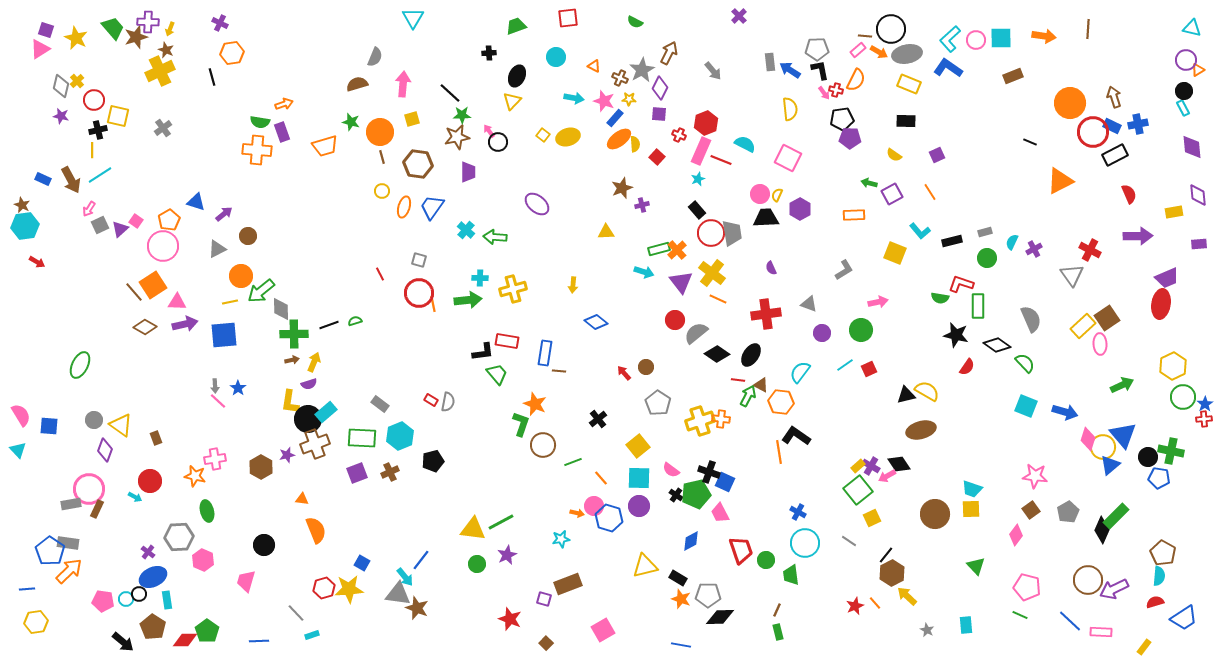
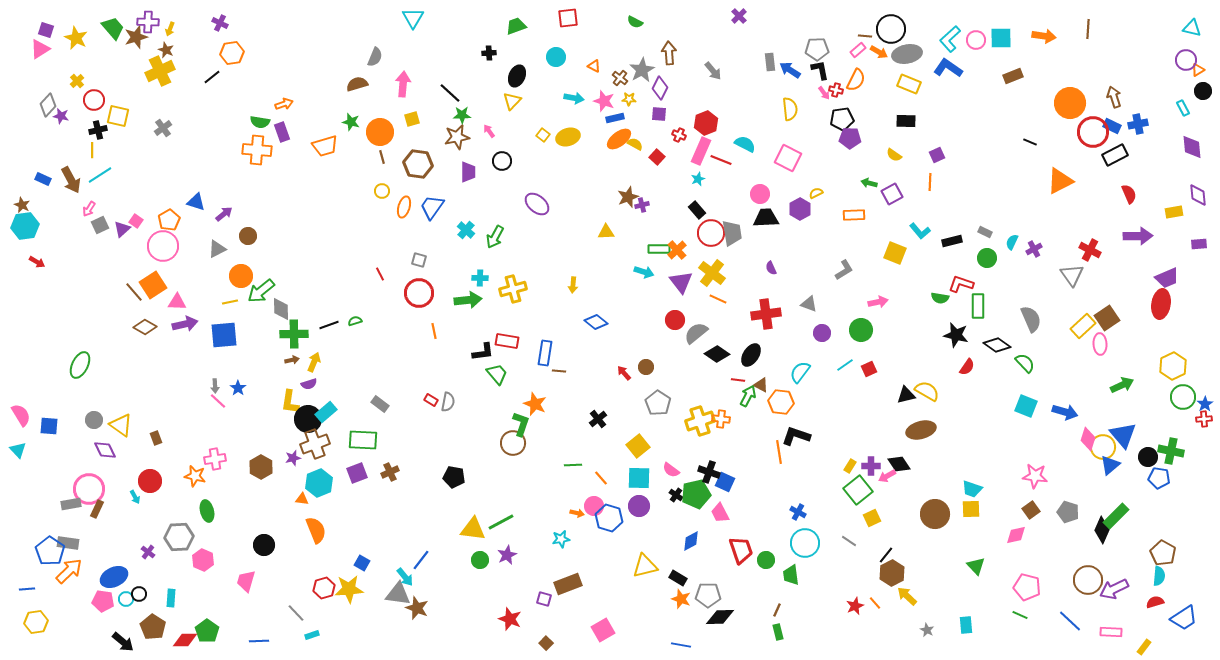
brown arrow at (669, 53): rotated 30 degrees counterclockwise
black line at (212, 77): rotated 66 degrees clockwise
brown cross at (620, 78): rotated 14 degrees clockwise
gray diamond at (61, 86): moved 13 px left, 19 px down; rotated 30 degrees clockwise
black circle at (1184, 91): moved 19 px right
blue rectangle at (615, 118): rotated 36 degrees clockwise
black circle at (498, 142): moved 4 px right, 19 px down
yellow semicircle at (635, 144): rotated 56 degrees counterclockwise
brown star at (622, 188): moved 6 px right, 9 px down
orange line at (930, 192): moved 10 px up; rotated 36 degrees clockwise
yellow semicircle at (777, 195): moved 39 px right, 2 px up; rotated 40 degrees clockwise
purple triangle at (120, 229): moved 2 px right
gray rectangle at (985, 232): rotated 40 degrees clockwise
green arrow at (495, 237): rotated 65 degrees counterclockwise
green rectangle at (659, 249): rotated 15 degrees clockwise
orange line at (433, 304): moved 1 px right, 27 px down
cyan hexagon at (400, 436): moved 81 px left, 47 px down
black L-shape at (796, 436): rotated 16 degrees counterclockwise
green rectangle at (362, 438): moved 1 px right, 2 px down
brown circle at (543, 445): moved 30 px left, 2 px up
purple diamond at (105, 450): rotated 45 degrees counterclockwise
purple star at (287, 455): moved 6 px right, 3 px down
black pentagon at (433, 461): moved 21 px right, 16 px down; rotated 25 degrees clockwise
green line at (573, 462): moved 3 px down; rotated 18 degrees clockwise
yellow rectangle at (858, 466): moved 8 px left; rotated 16 degrees counterclockwise
purple cross at (871, 466): rotated 30 degrees counterclockwise
cyan arrow at (135, 497): rotated 32 degrees clockwise
gray pentagon at (1068, 512): rotated 25 degrees counterclockwise
pink diamond at (1016, 535): rotated 40 degrees clockwise
green circle at (477, 564): moved 3 px right, 4 px up
blue ellipse at (153, 577): moved 39 px left
cyan rectangle at (167, 600): moved 4 px right, 2 px up; rotated 12 degrees clockwise
pink rectangle at (1101, 632): moved 10 px right
